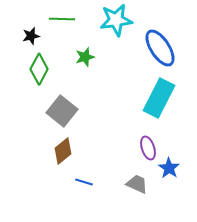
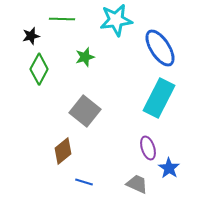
gray square: moved 23 px right
